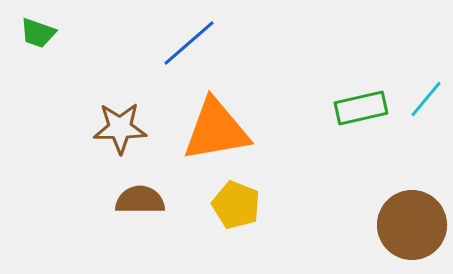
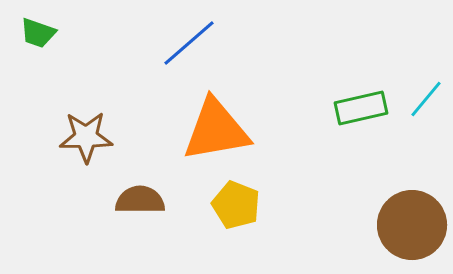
brown star: moved 34 px left, 9 px down
